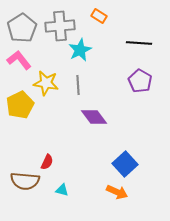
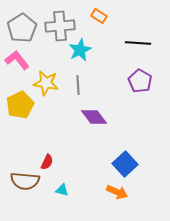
black line: moved 1 px left
pink L-shape: moved 2 px left
